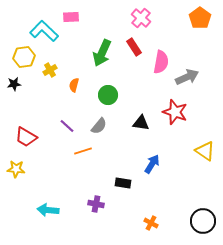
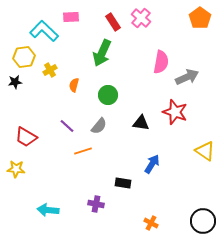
red rectangle: moved 21 px left, 25 px up
black star: moved 1 px right, 2 px up
